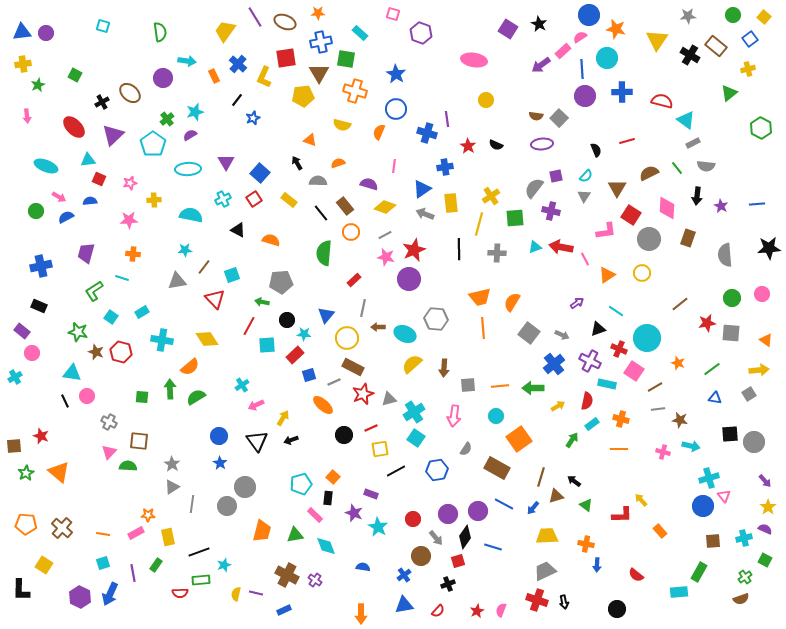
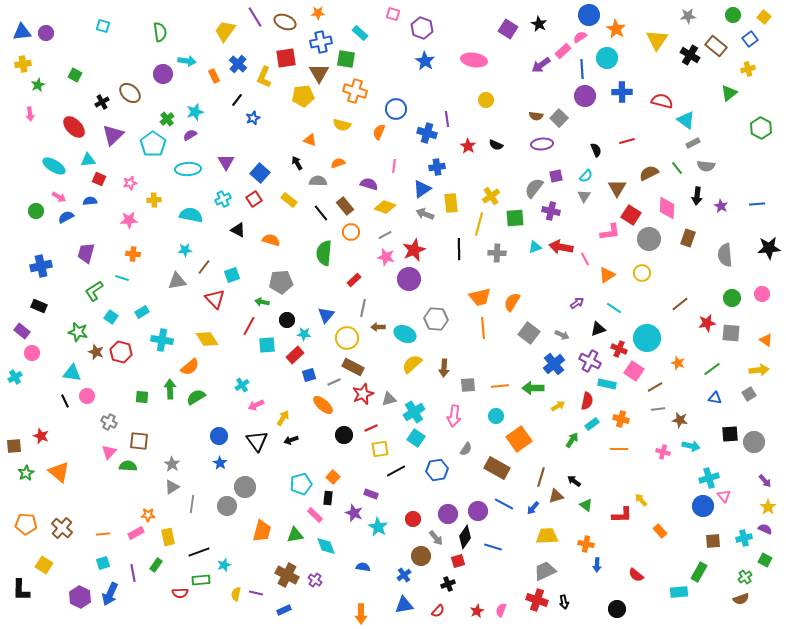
orange star at (616, 29): rotated 18 degrees clockwise
purple hexagon at (421, 33): moved 1 px right, 5 px up
blue star at (396, 74): moved 29 px right, 13 px up
purple circle at (163, 78): moved 4 px up
pink arrow at (27, 116): moved 3 px right, 2 px up
cyan ellipse at (46, 166): moved 8 px right; rotated 10 degrees clockwise
blue cross at (445, 167): moved 8 px left
pink L-shape at (606, 231): moved 4 px right, 1 px down
cyan line at (616, 311): moved 2 px left, 3 px up
orange line at (103, 534): rotated 16 degrees counterclockwise
